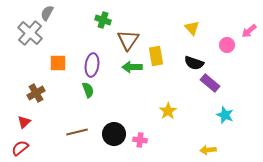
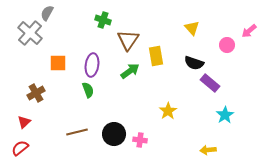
green arrow: moved 2 px left, 4 px down; rotated 144 degrees clockwise
cyan star: rotated 18 degrees clockwise
